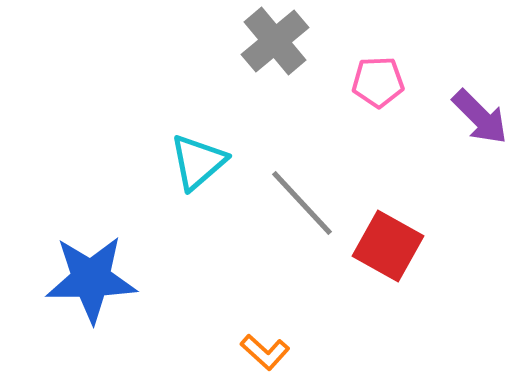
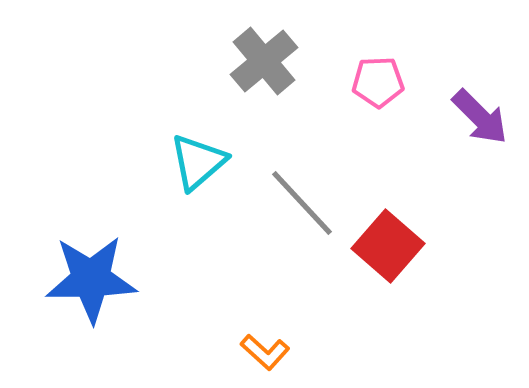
gray cross: moved 11 px left, 20 px down
red square: rotated 12 degrees clockwise
